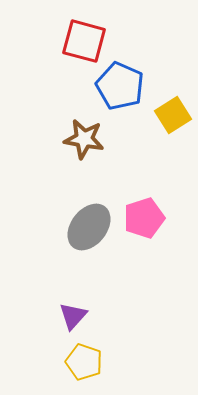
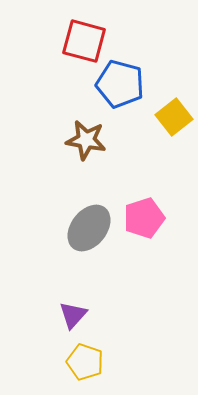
blue pentagon: moved 2 px up; rotated 9 degrees counterclockwise
yellow square: moved 1 px right, 2 px down; rotated 6 degrees counterclockwise
brown star: moved 2 px right, 1 px down
gray ellipse: moved 1 px down
purple triangle: moved 1 px up
yellow pentagon: moved 1 px right
